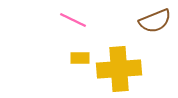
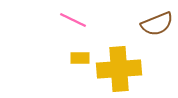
brown semicircle: moved 2 px right, 3 px down
